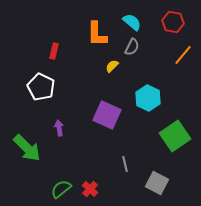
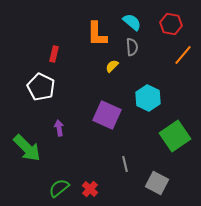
red hexagon: moved 2 px left, 2 px down
gray semicircle: rotated 30 degrees counterclockwise
red rectangle: moved 3 px down
green semicircle: moved 2 px left, 1 px up
